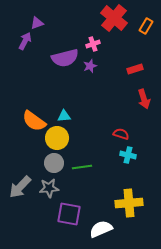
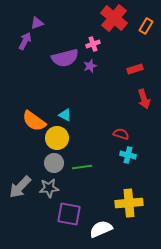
cyan triangle: moved 1 px right, 1 px up; rotated 32 degrees clockwise
